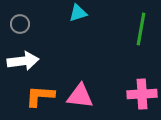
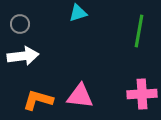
green line: moved 2 px left, 2 px down
white arrow: moved 5 px up
orange L-shape: moved 2 px left, 4 px down; rotated 12 degrees clockwise
